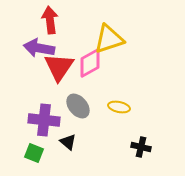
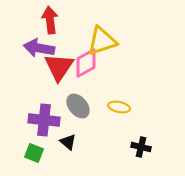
yellow triangle: moved 7 px left, 2 px down
pink diamond: moved 4 px left
